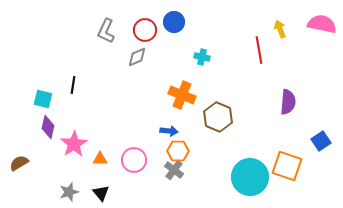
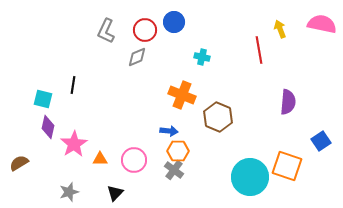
black triangle: moved 14 px right; rotated 24 degrees clockwise
